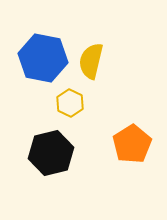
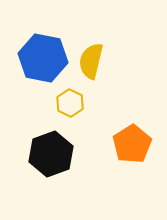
black hexagon: moved 1 px down; rotated 6 degrees counterclockwise
